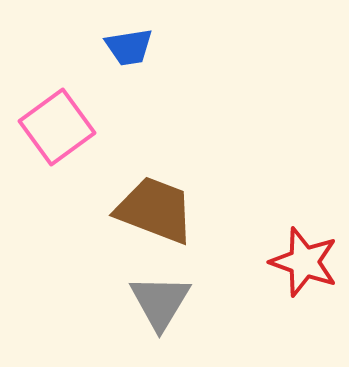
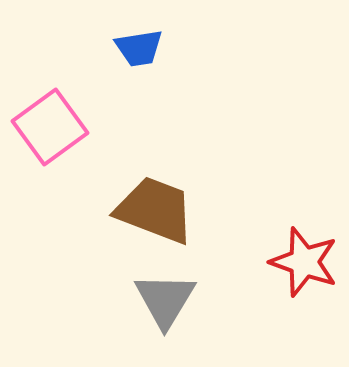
blue trapezoid: moved 10 px right, 1 px down
pink square: moved 7 px left
gray triangle: moved 5 px right, 2 px up
